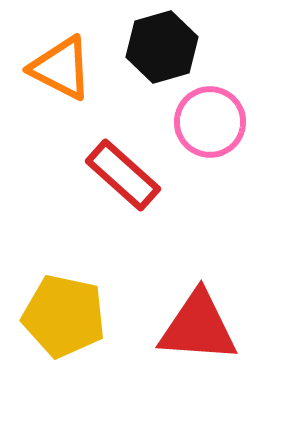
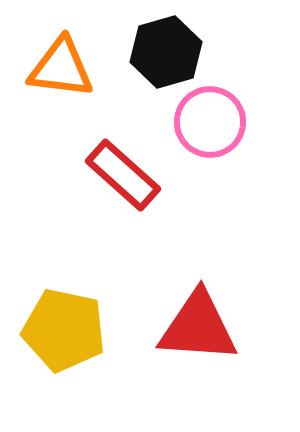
black hexagon: moved 4 px right, 5 px down
orange triangle: rotated 20 degrees counterclockwise
yellow pentagon: moved 14 px down
